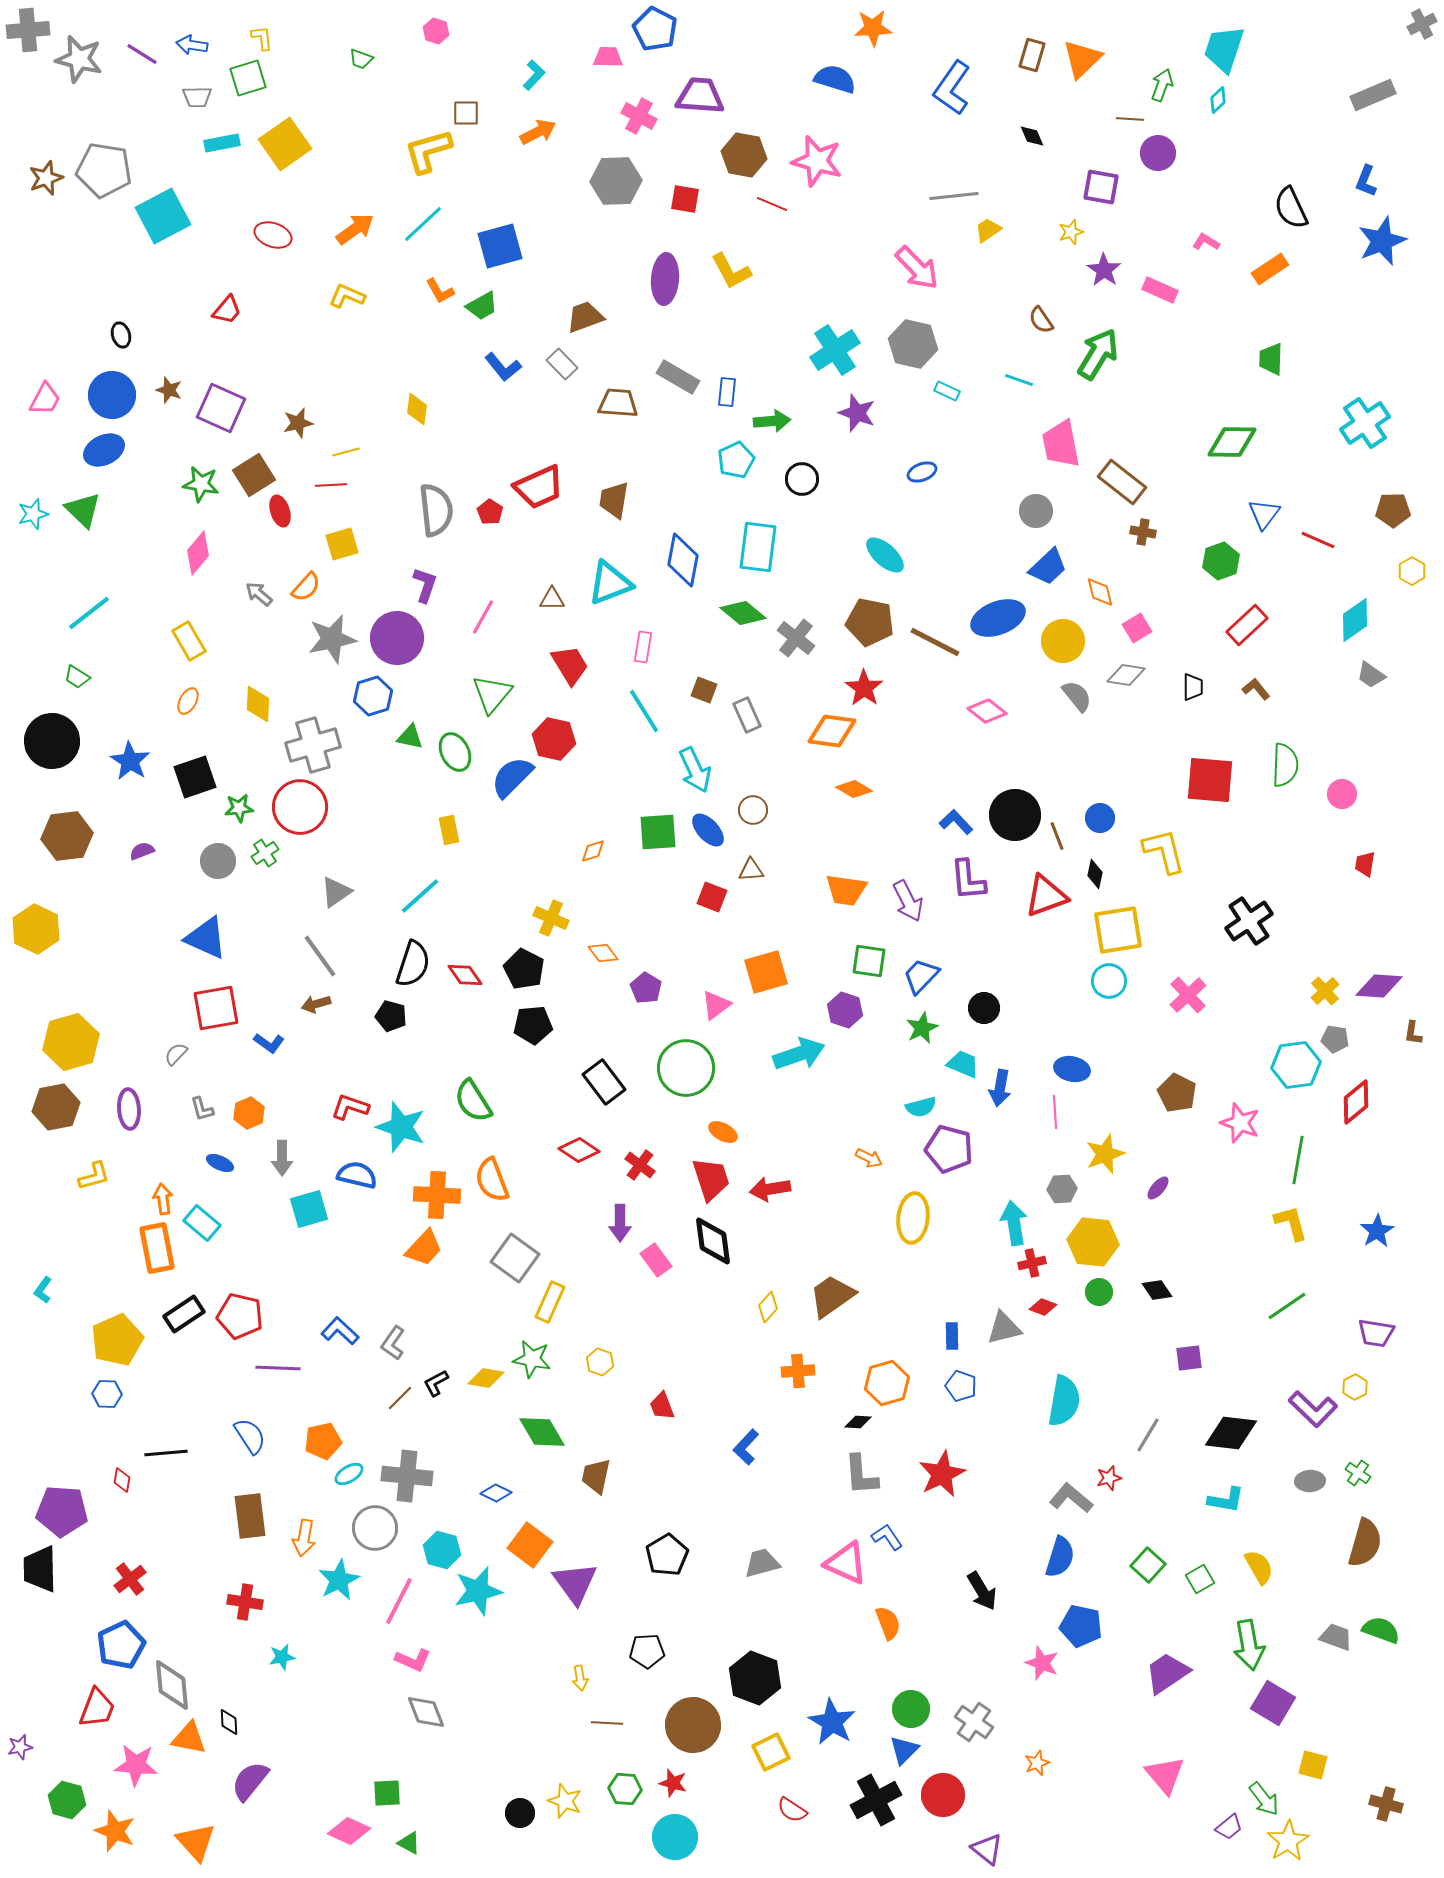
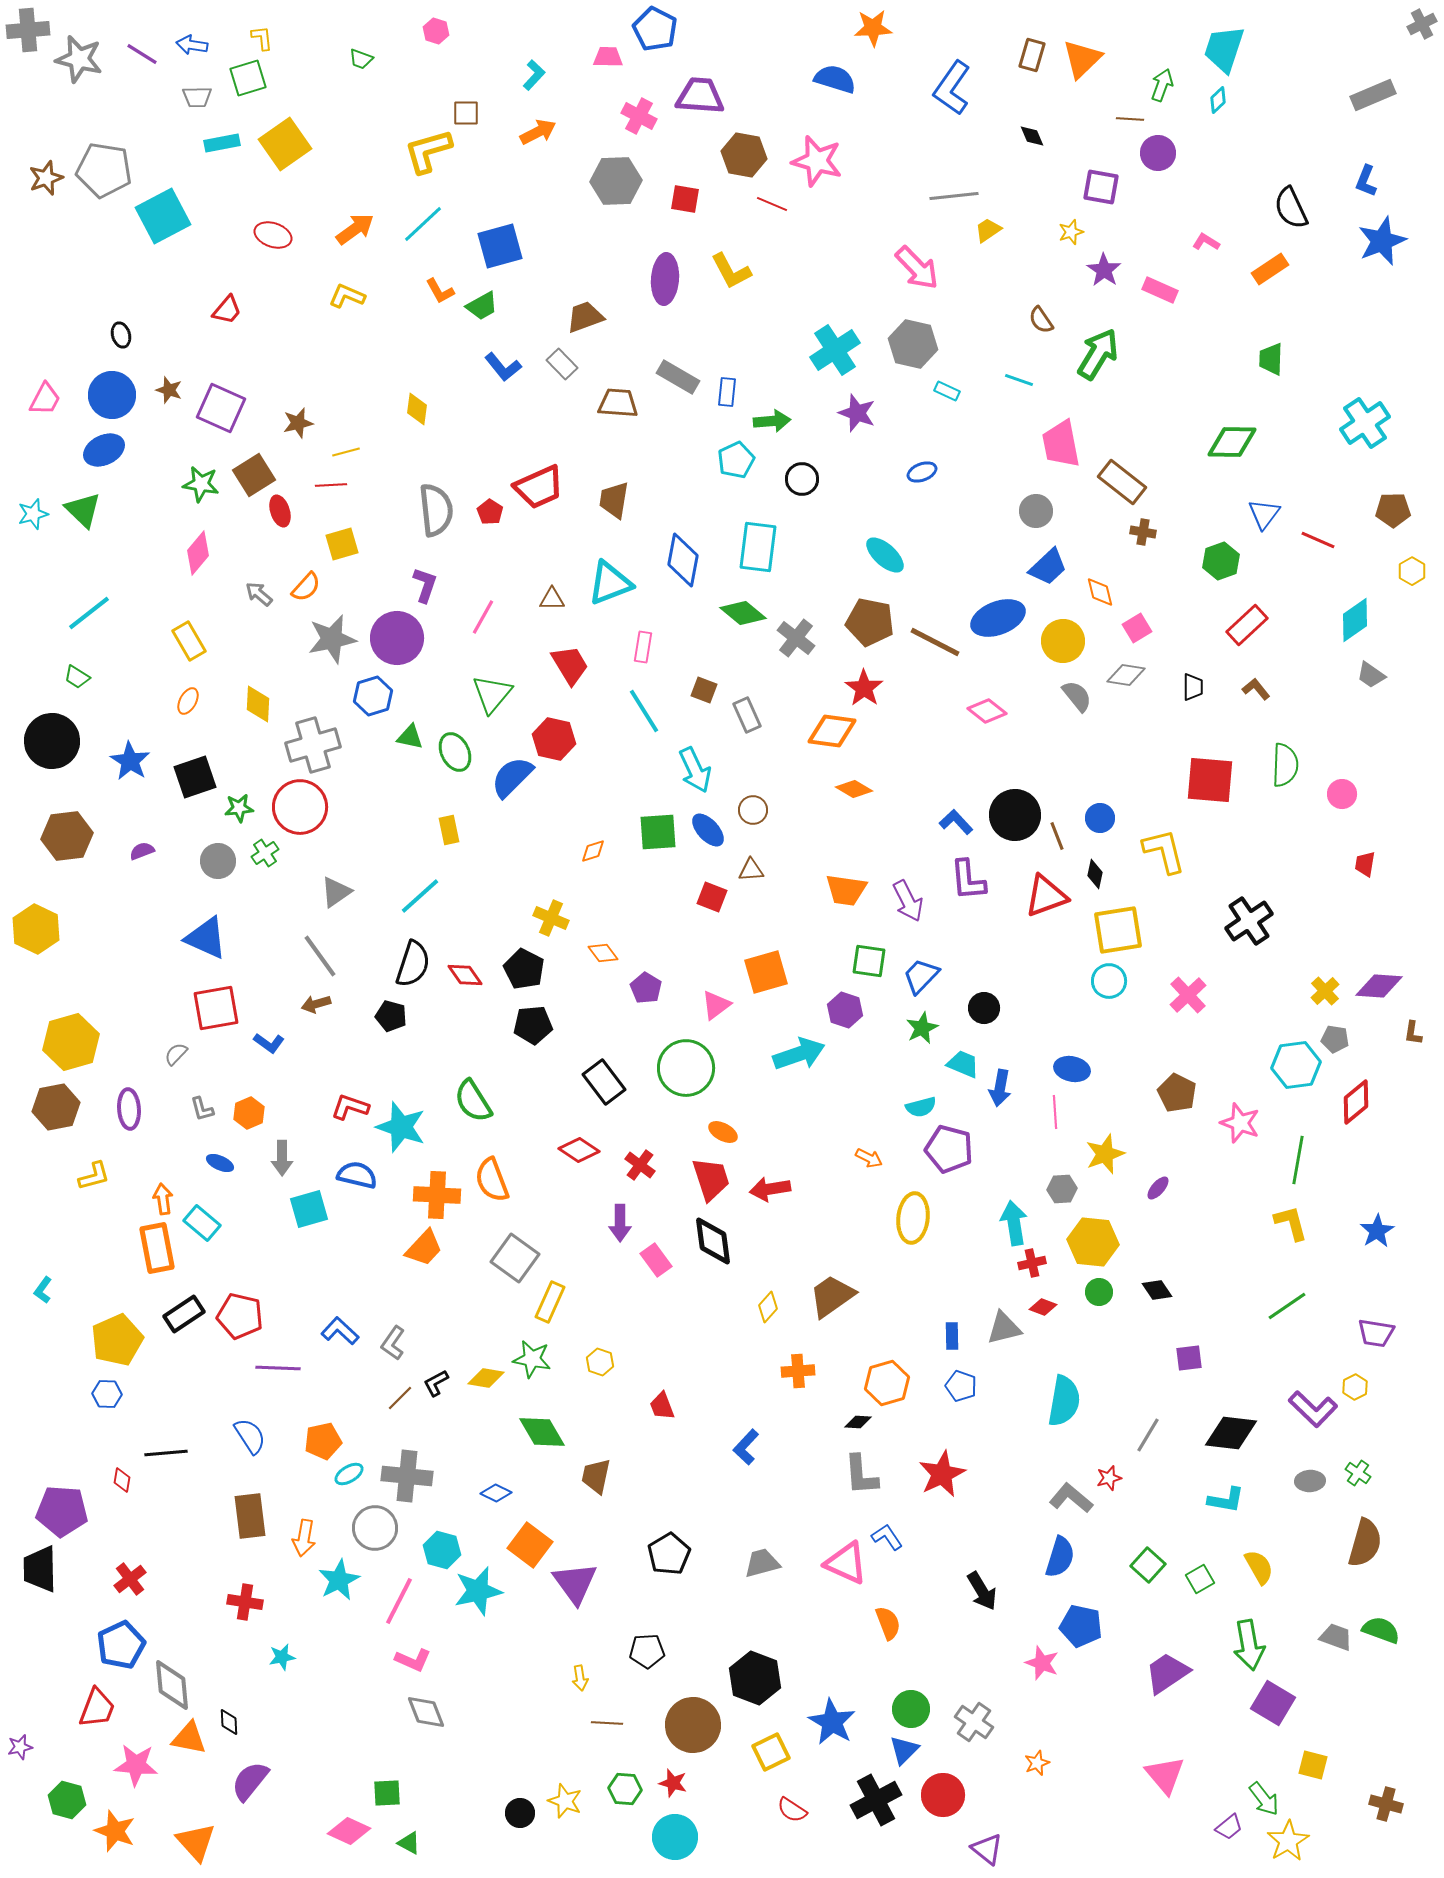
black pentagon at (667, 1555): moved 2 px right, 1 px up
